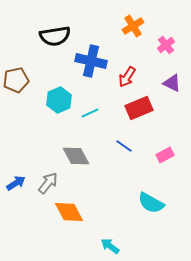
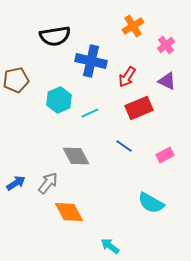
purple triangle: moved 5 px left, 2 px up
